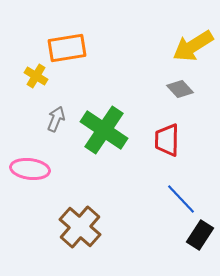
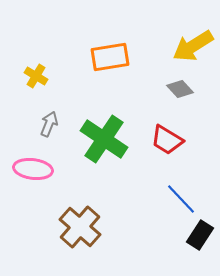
orange rectangle: moved 43 px right, 9 px down
gray arrow: moved 7 px left, 5 px down
green cross: moved 9 px down
red trapezoid: rotated 60 degrees counterclockwise
pink ellipse: moved 3 px right
